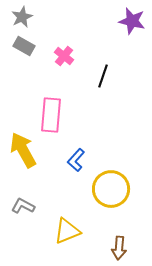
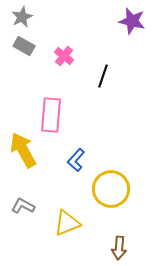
yellow triangle: moved 8 px up
